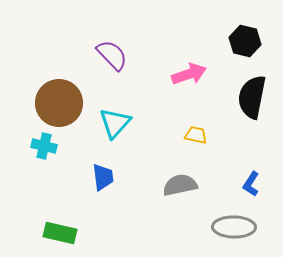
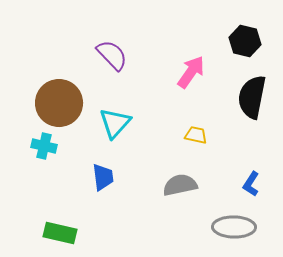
pink arrow: moved 2 px right, 2 px up; rotated 36 degrees counterclockwise
